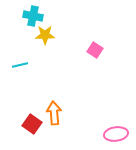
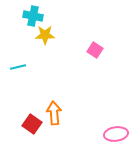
cyan line: moved 2 px left, 2 px down
